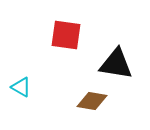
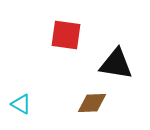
cyan triangle: moved 17 px down
brown diamond: moved 2 px down; rotated 12 degrees counterclockwise
